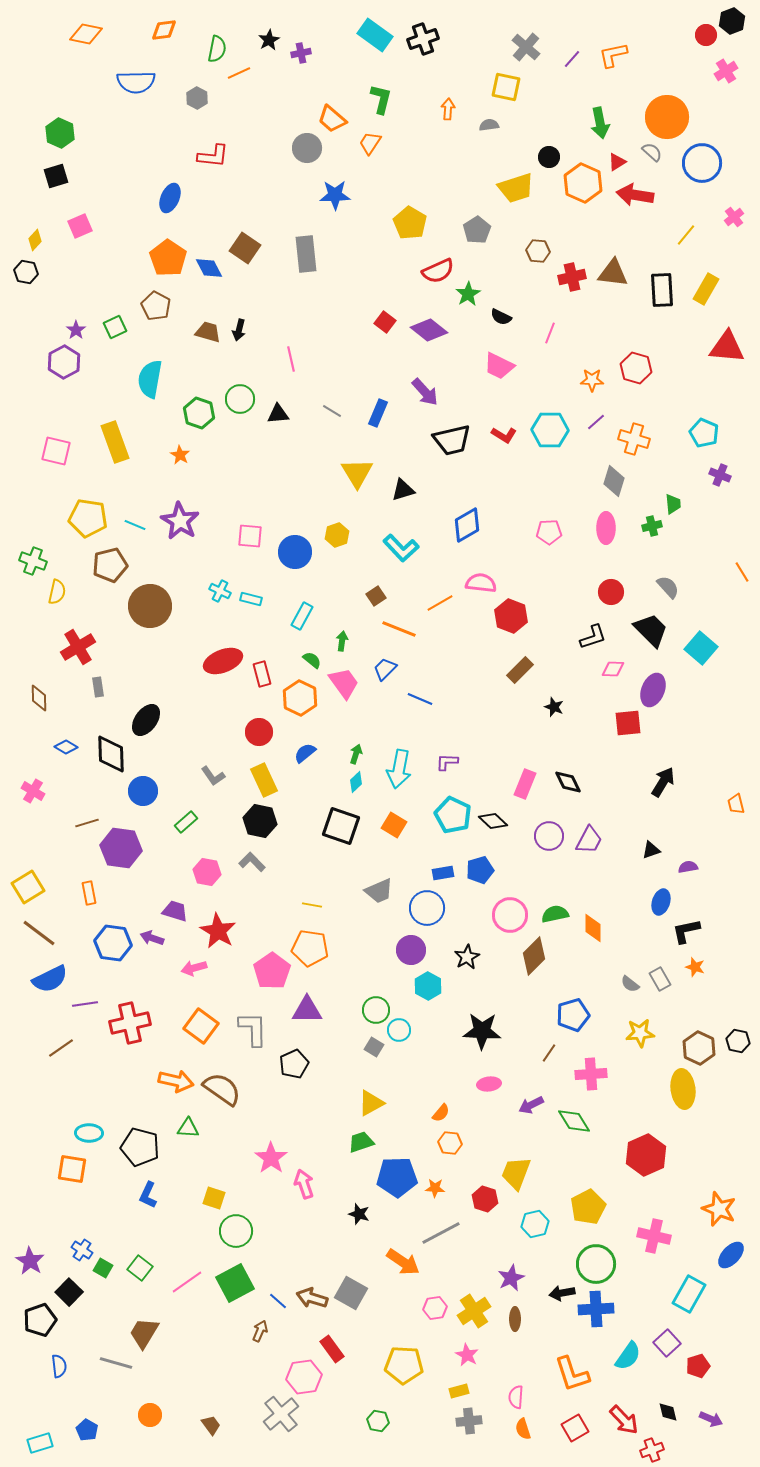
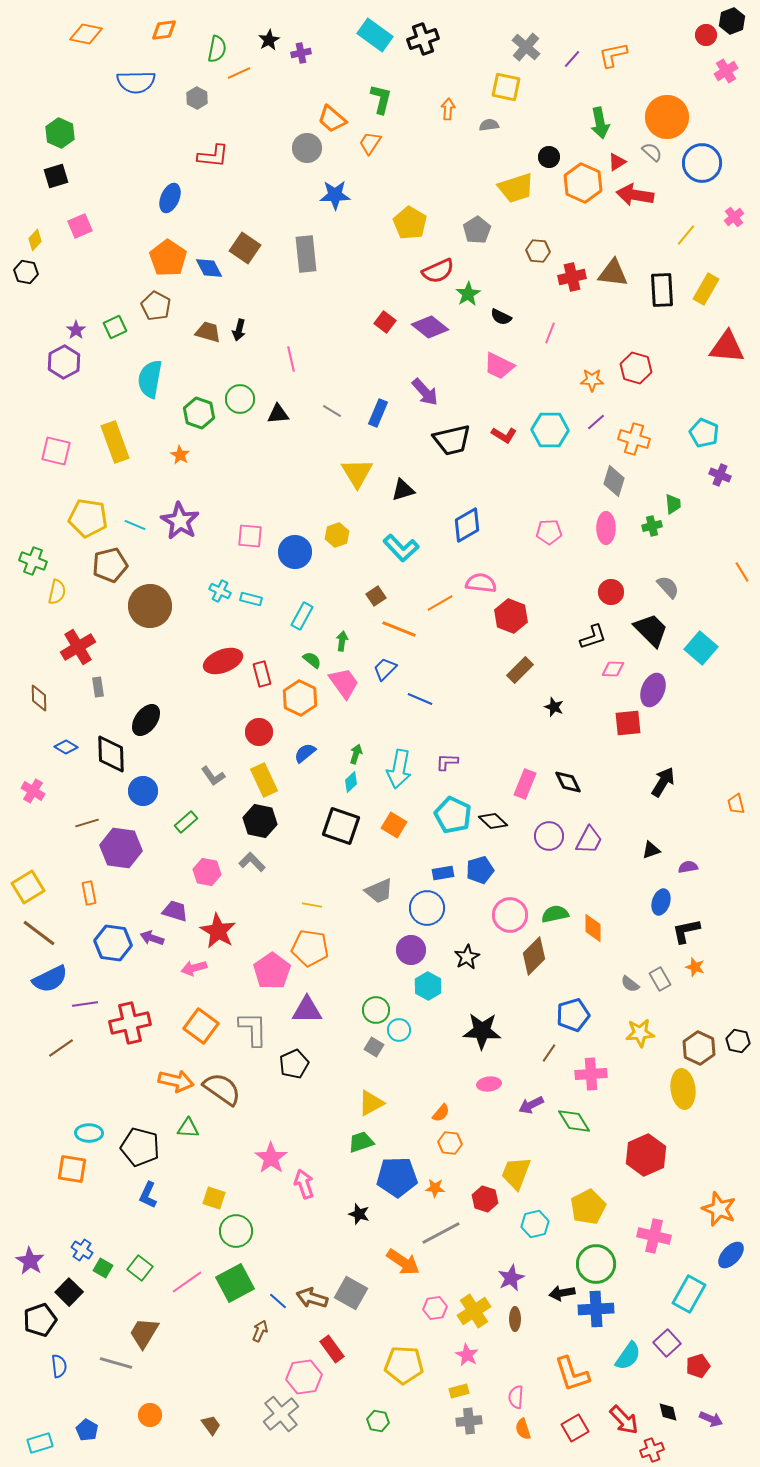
purple diamond at (429, 330): moved 1 px right, 3 px up
cyan diamond at (356, 782): moved 5 px left
